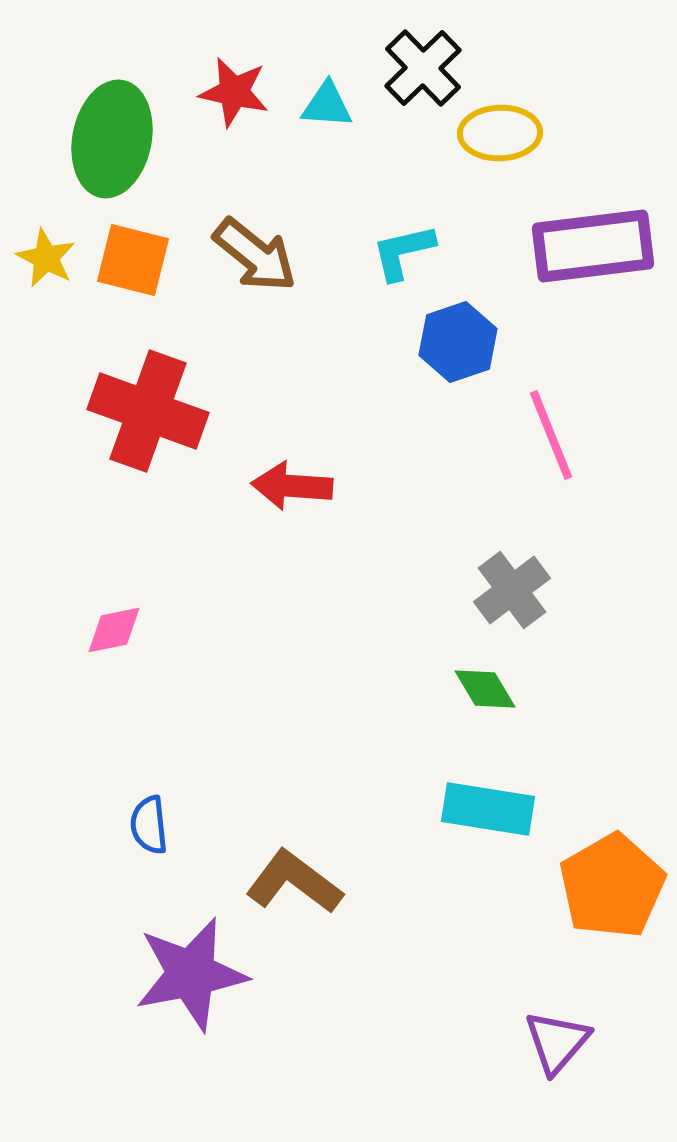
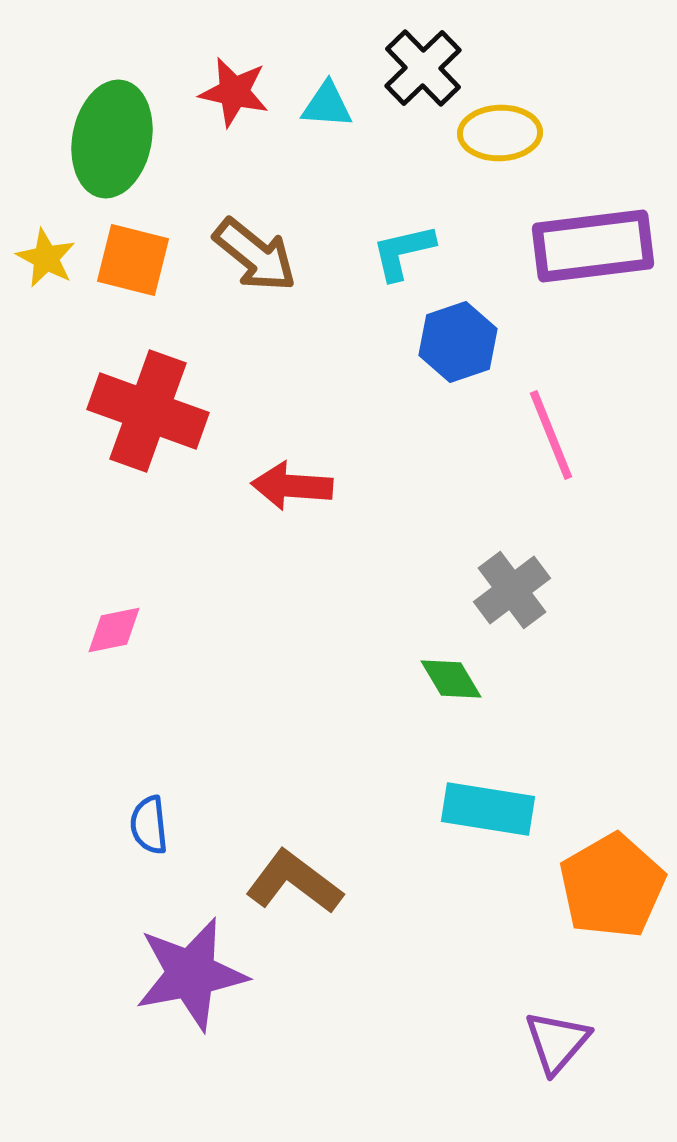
green diamond: moved 34 px left, 10 px up
